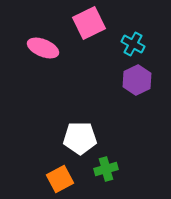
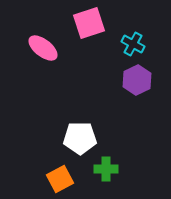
pink square: rotated 8 degrees clockwise
pink ellipse: rotated 16 degrees clockwise
green cross: rotated 15 degrees clockwise
